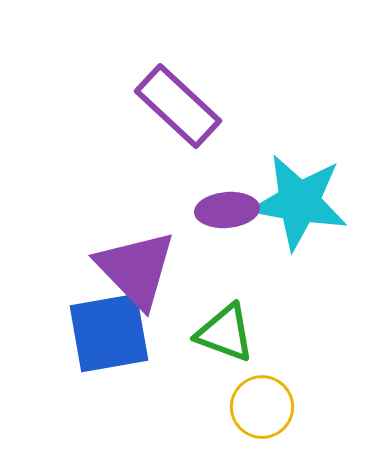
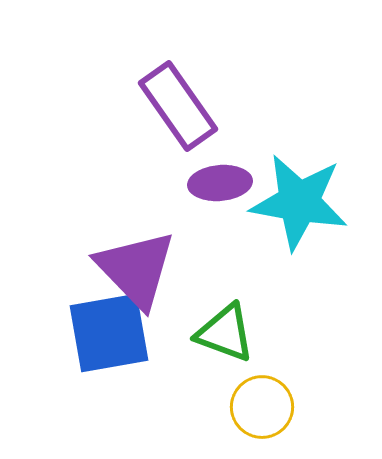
purple rectangle: rotated 12 degrees clockwise
purple ellipse: moved 7 px left, 27 px up
